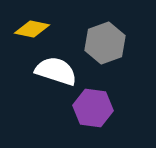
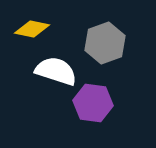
purple hexagon: moved 5 px up
